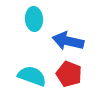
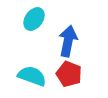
cyan ellipse: rotated 40 degrees clockwise
blue arrow: rotated 88 degrees clockwise
